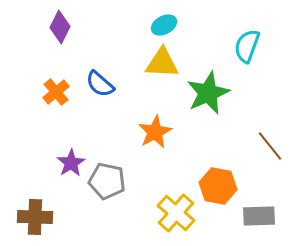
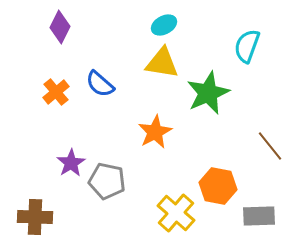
yellow triangle: rotated 6 degrees clockwise
